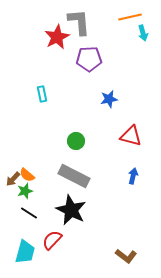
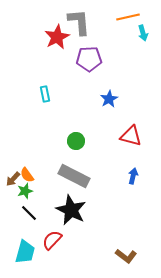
orange line: moved 2 px left
cyan rectangle: moved 3 px right
blue star: rotated 18 degrees counterclockwise
orange semicircle: rotated 14 degrees clockwise
black line: rotated 12 degrees clockwise
